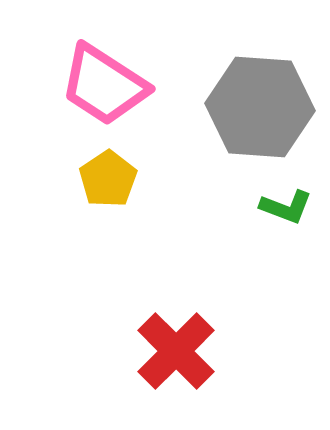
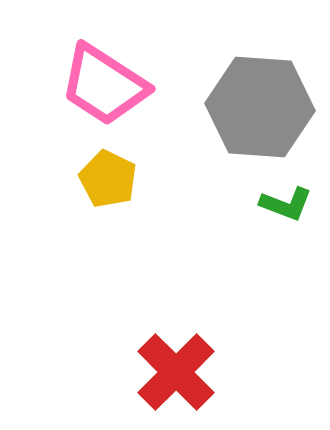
yellow pentagon: rotated 12 degrees counterclockwise
green L-shape: moved 3 px up
red cross: moved 21 px down
